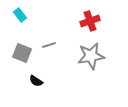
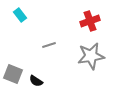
gray square: moved 9 px left, 21 px down
